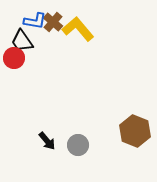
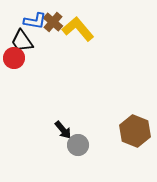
black arrow: moved 16 px right, 11 px up
